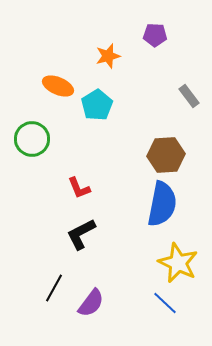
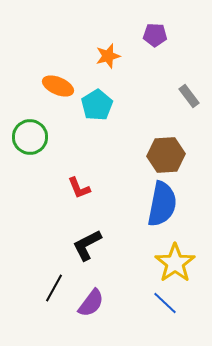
green circle: moved 2 px left, 2 px up
black L-shape: moved 6 px right, 11 px down
yellow star: moved 3 px left; rotated 12 degrees clockwise
